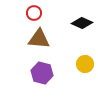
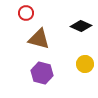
red circle: moved 8 px left
black diamond: moved 1 px left, 3 px down
brown triangle: rotated 10 degrees clockwise
